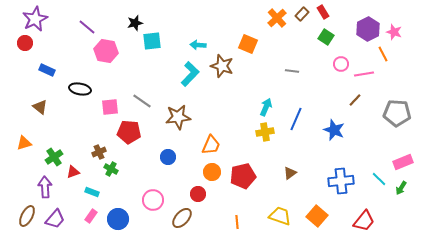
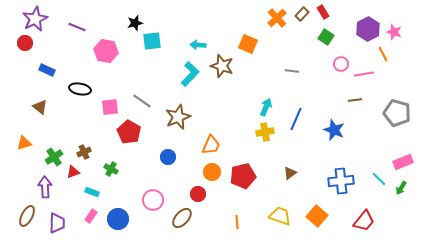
purple line at (87, 27): moved 10 px left; rotated 18 degrees counterclockwise
brown line at (355, 100): rotated 40 degrees clockwise
gray pentagon at (397, 113): rotated 12 degrees clockwise
brown star at (178, 117): rotated 15 degrees counterclockwise
red pentagon at (129, 132): rotated 25 degrees clockwise
brown cross at (99, 152): moved 15 px left
purple trapezoid at (55, 219): moved 2 px right, 4 px down; rotated 40 degrees counterclockwise
